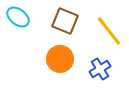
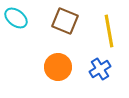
cyan ellipse: moved 2 px left, 1 px down
yellow line: rotated 28 degrees clockwise
orange circle: moved 2 px left, 8 px down
